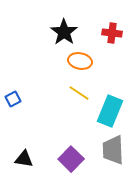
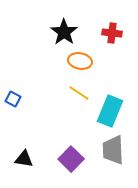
blue square: rotated 35 degrees counterclockwise
